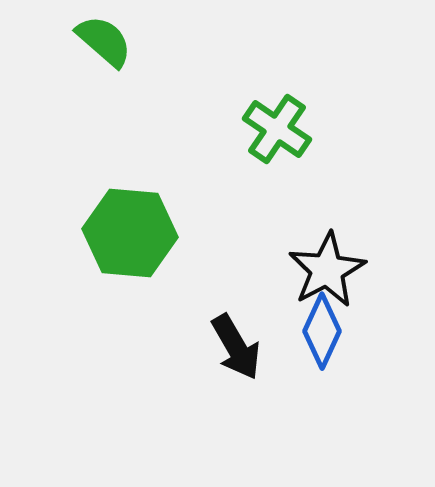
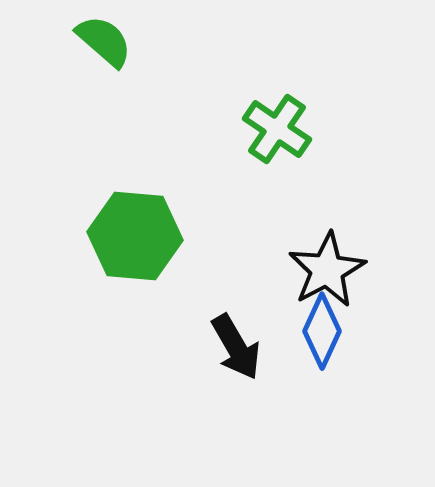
green hexagon: moved 5 px right, 3 px down
